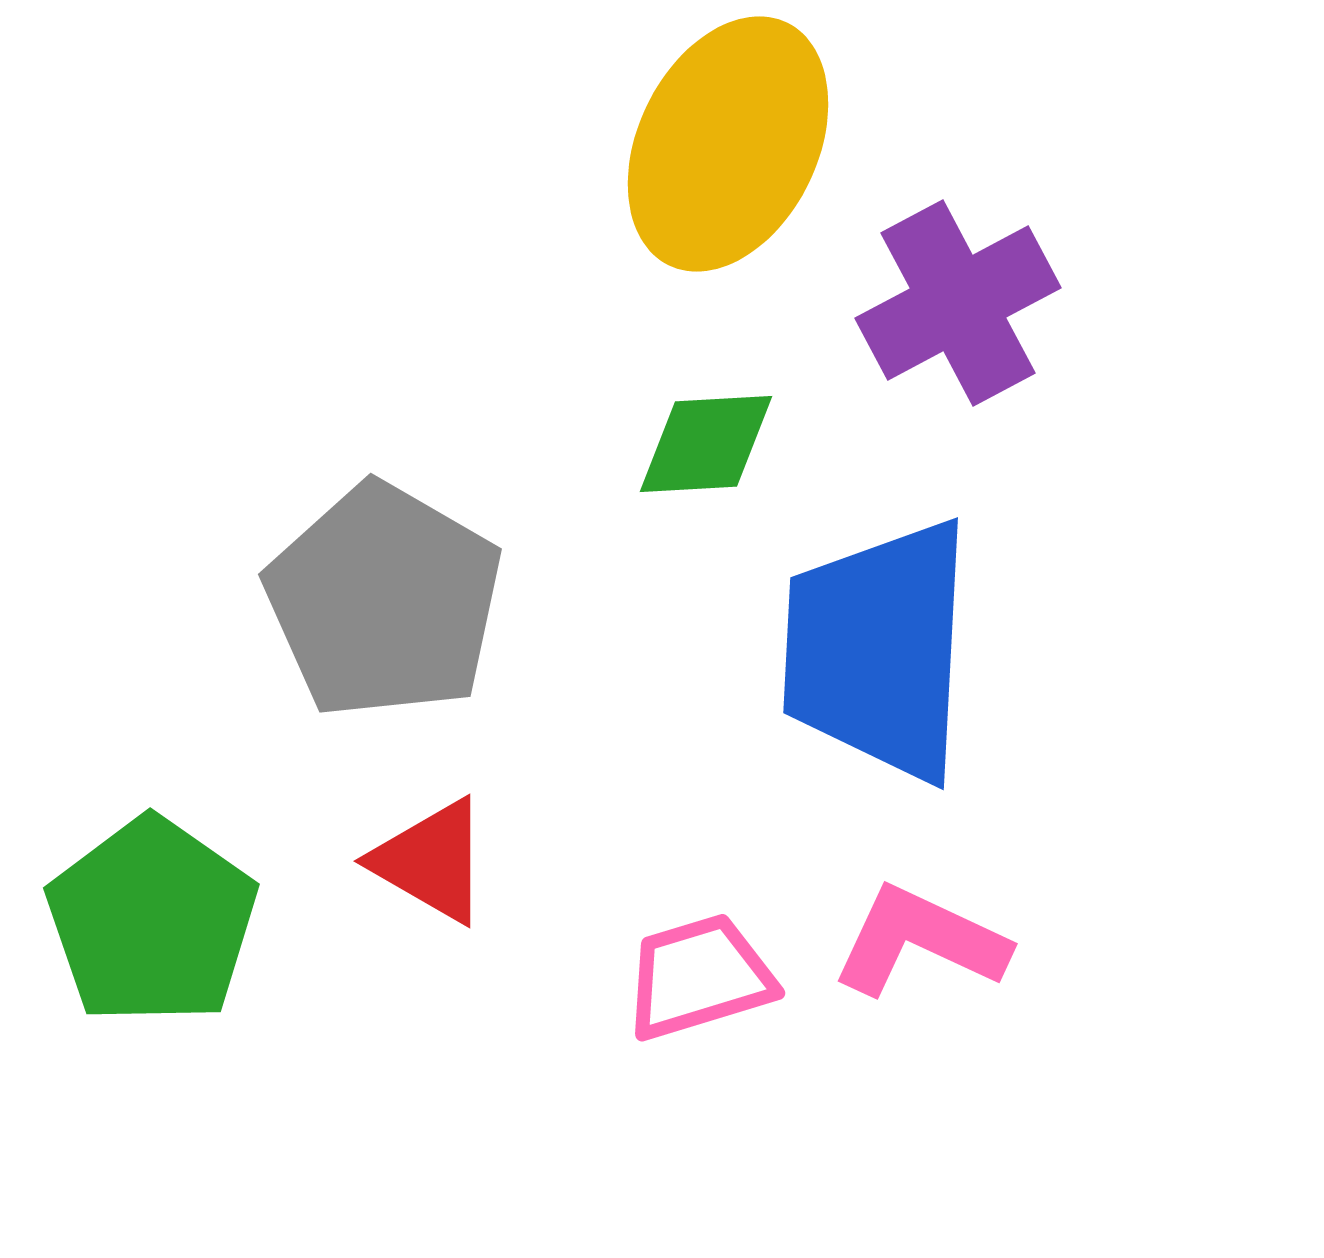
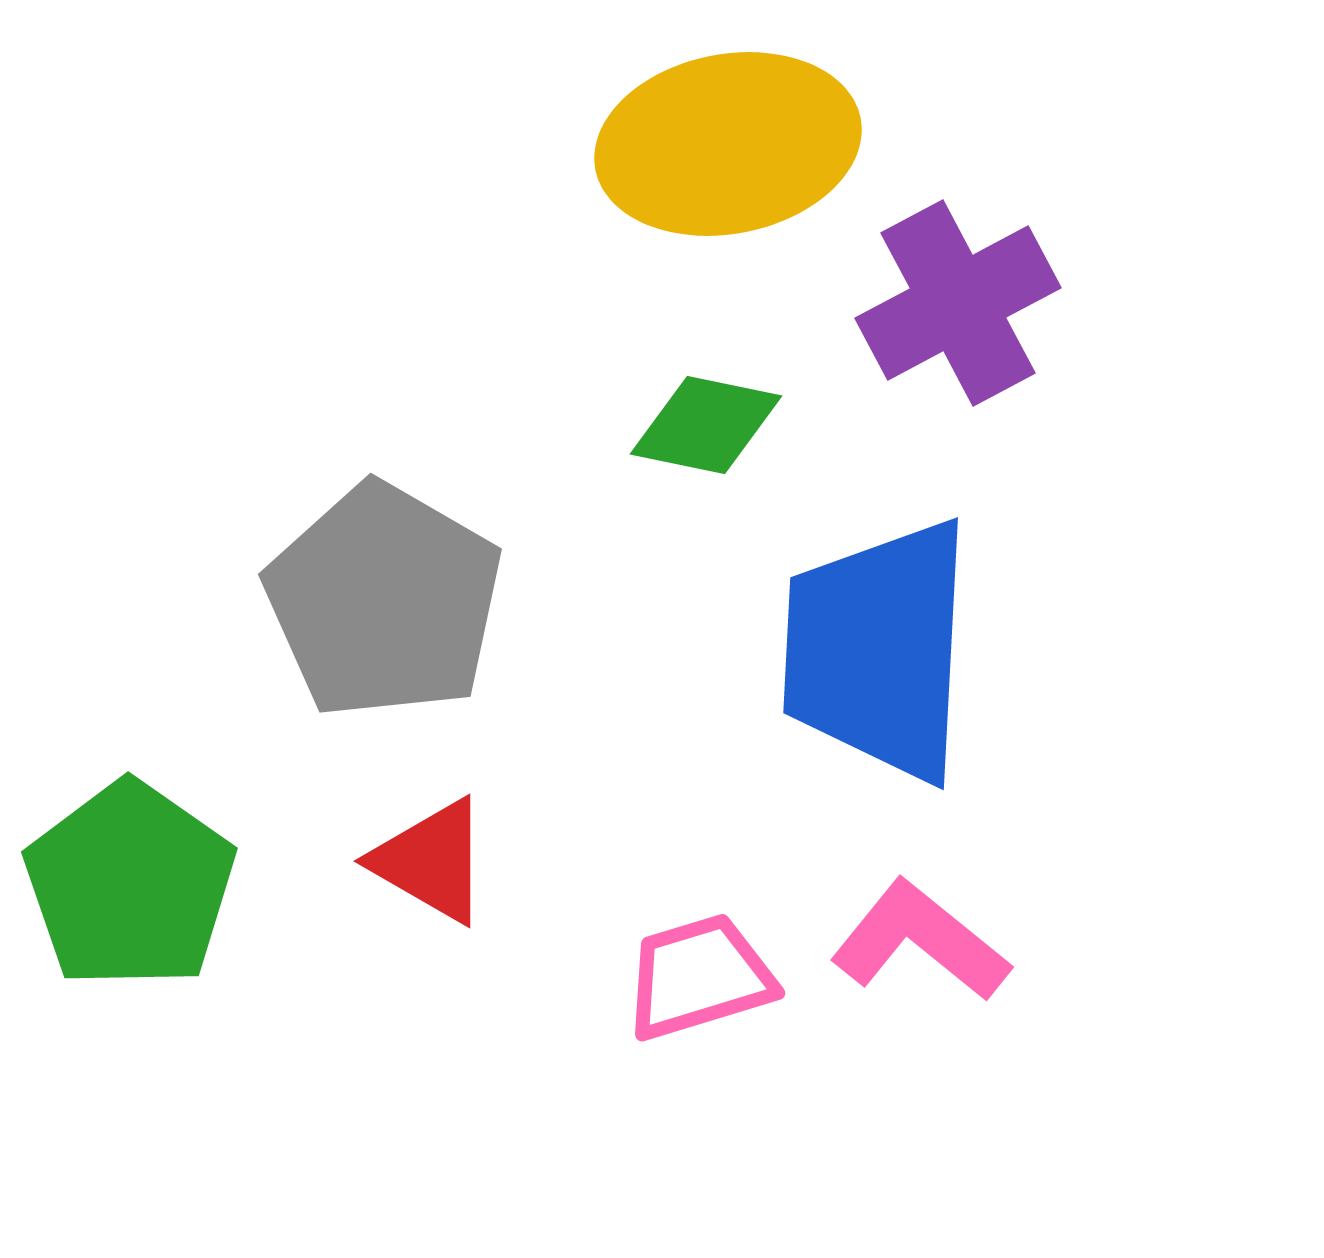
yellow ellipse: rotated 53 degrees clockwise
green diamond: moved 19 px up; rotated 15 degrees clockwise
green pentagon: moved 22 px left, 36 px up
pink L-shape: rotated 14 degrees clockwise
